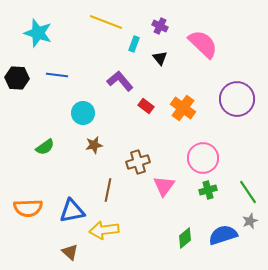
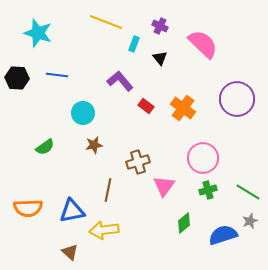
green line: rotated 25 degrees counterclockwise
green diamond: moved 1 px left, 15 px up
